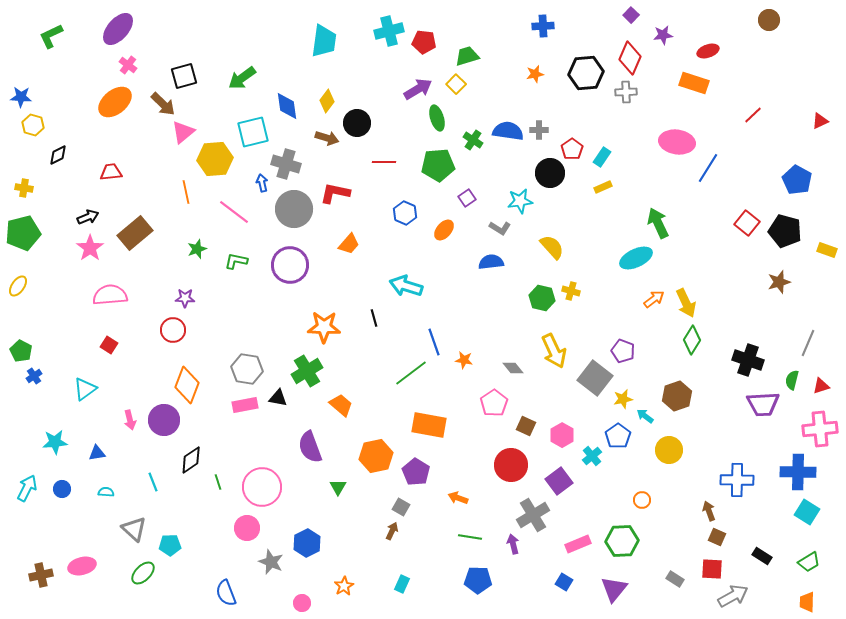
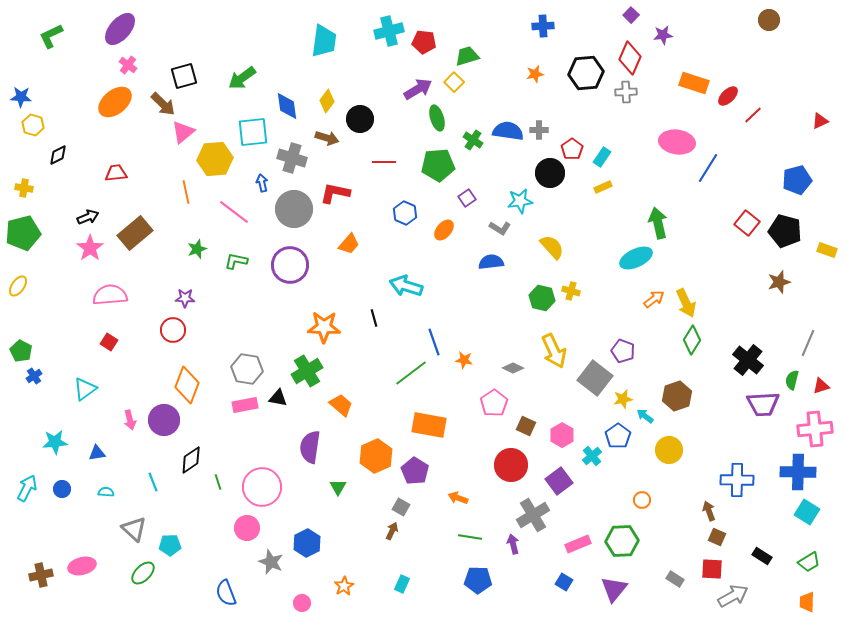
purple ellipse at (118, 29): moved 2 px right
red ellipse at (708, 51): moved 20 px right, 45 px down; rotated 25 degrees counterclockwise
yellow square at (456, 84): moved 2 px left, 2 px up
black circle at (357, 123): moved 3 px right, 4 px up
cyan square at (253, 132): rotated 8 degrees clockwise
gray cross at (286, 164): moved 6 px right, 6 px up
red trapezoid at (111, 172): moved 5 px right, 1 px down
blue pentagon at (797, 180): rotated 28 degrees clockwise
green arrow at (658, 223): rotated 12 degrees clockwise
red square at (109, 345): moved 3 px up
black cross at (748, 360): rotated 20 degrees clockwise
gray diamond at (513, 368): rotated 25 degrees counterclockwise
pink cross at (820, 429): moved 5 px left
purple semicircle at (310, 447): rotated 28 degrees clockwise
orange hexagon at (376, 456): rotated 12 degrees counterclockwise
purple pentagon at (416, 472): moved 1 px left, 1 px up
